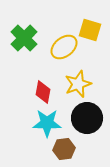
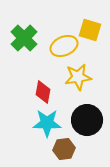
yellow ellipse: moved 1 px up; rotated 16 degrees clockwise
yellow star: moved 7 px up; rotated 12 degrees clockwise
black circle: moved 2 px down
